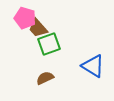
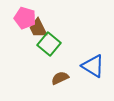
brown trapezoid: rotated 15 degrees clockwise
green square: rotated 30 degrees counterclockwise
brown semicircle: moved 15 px right
